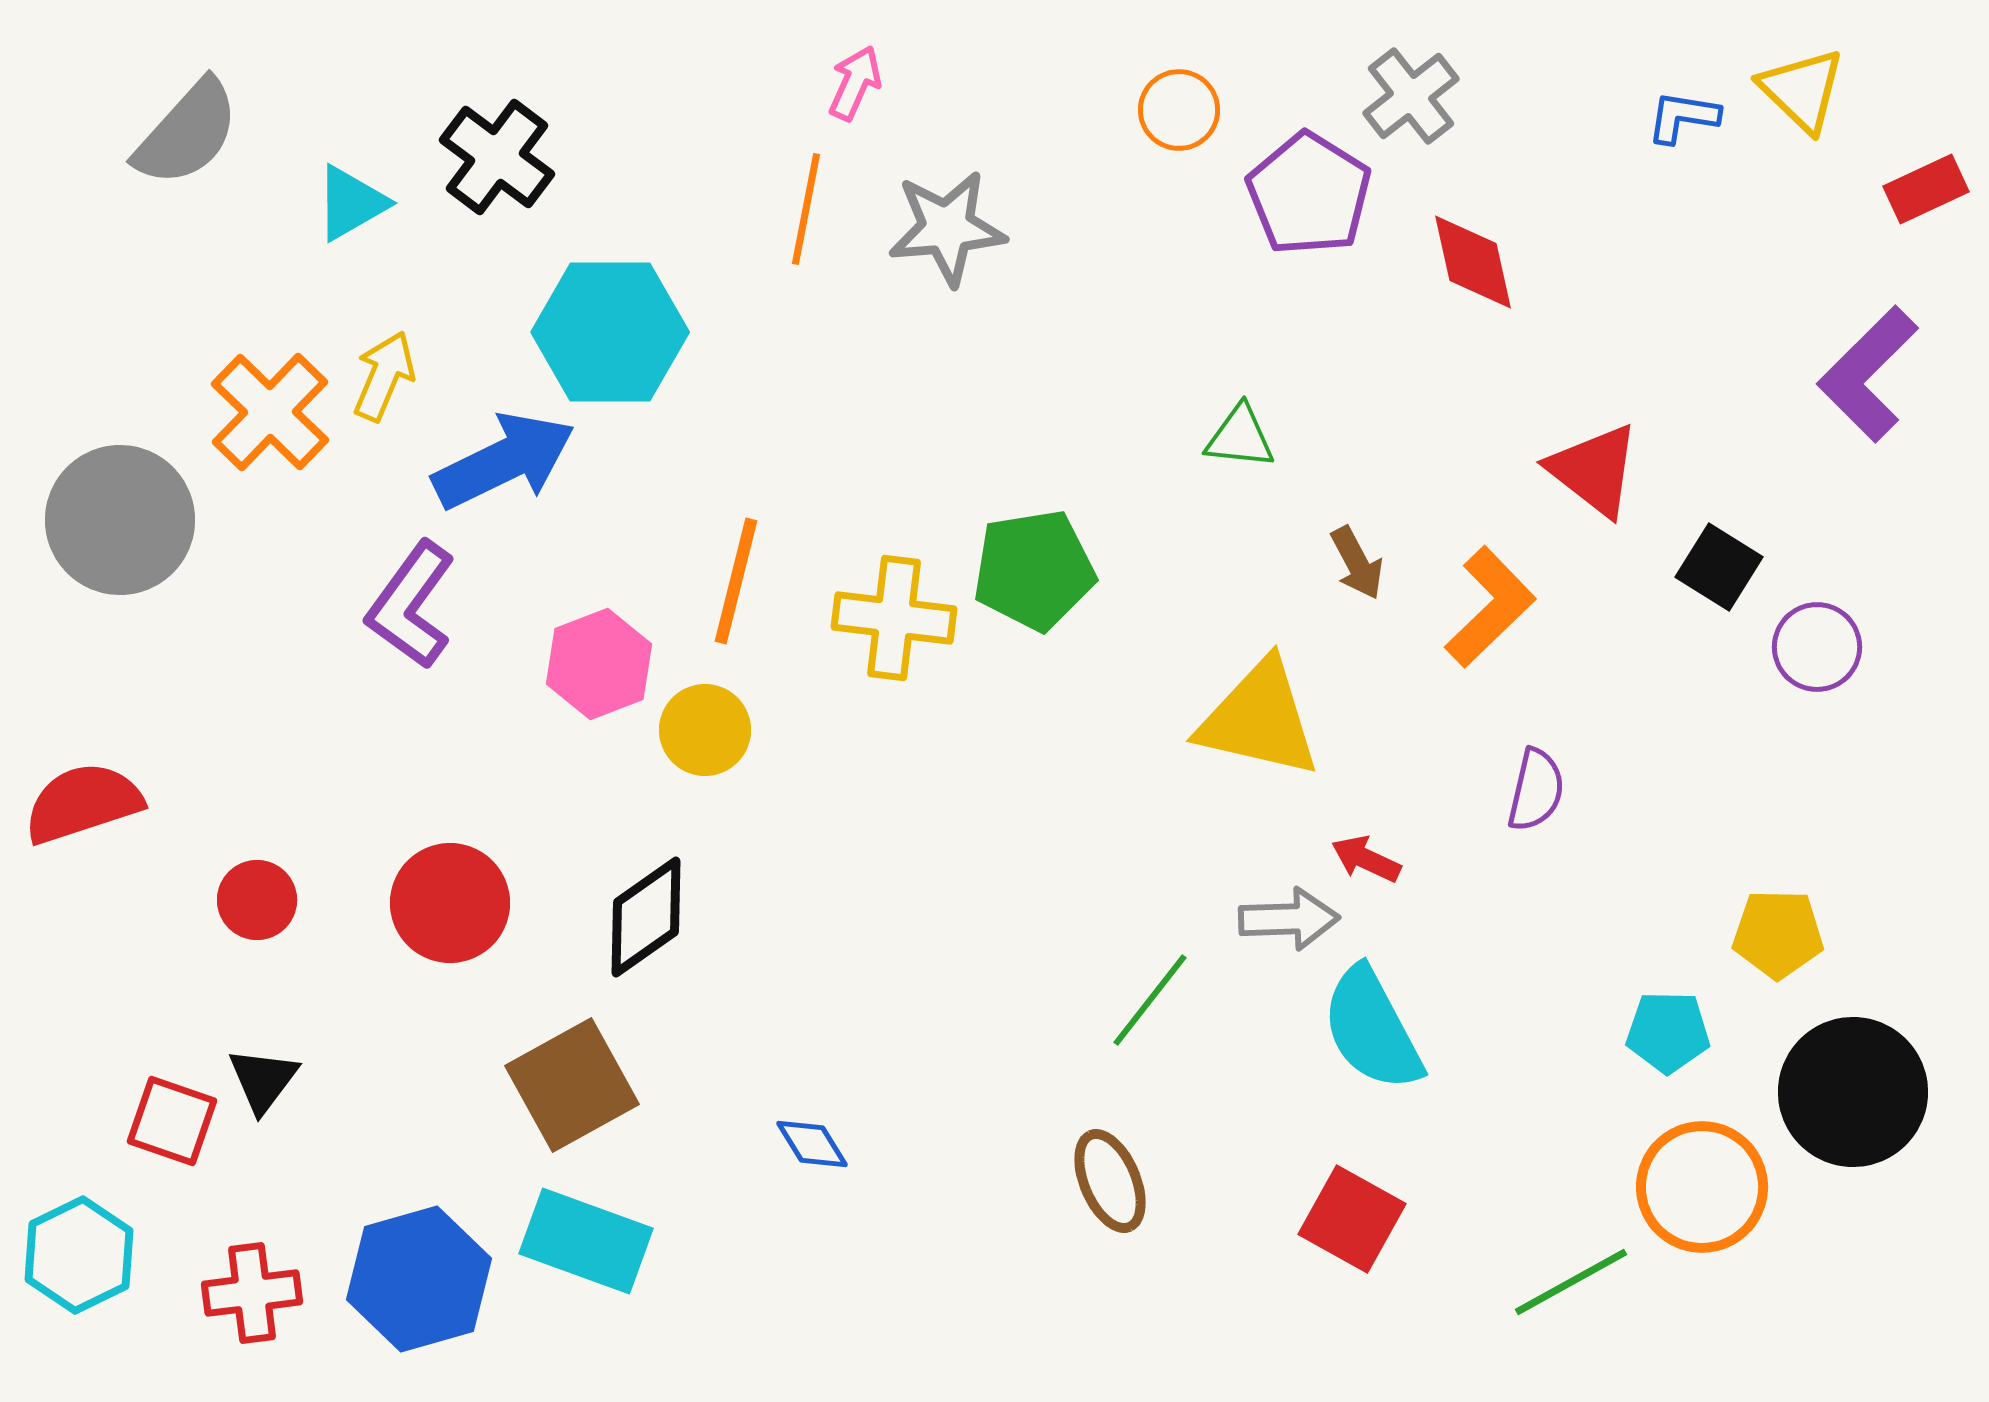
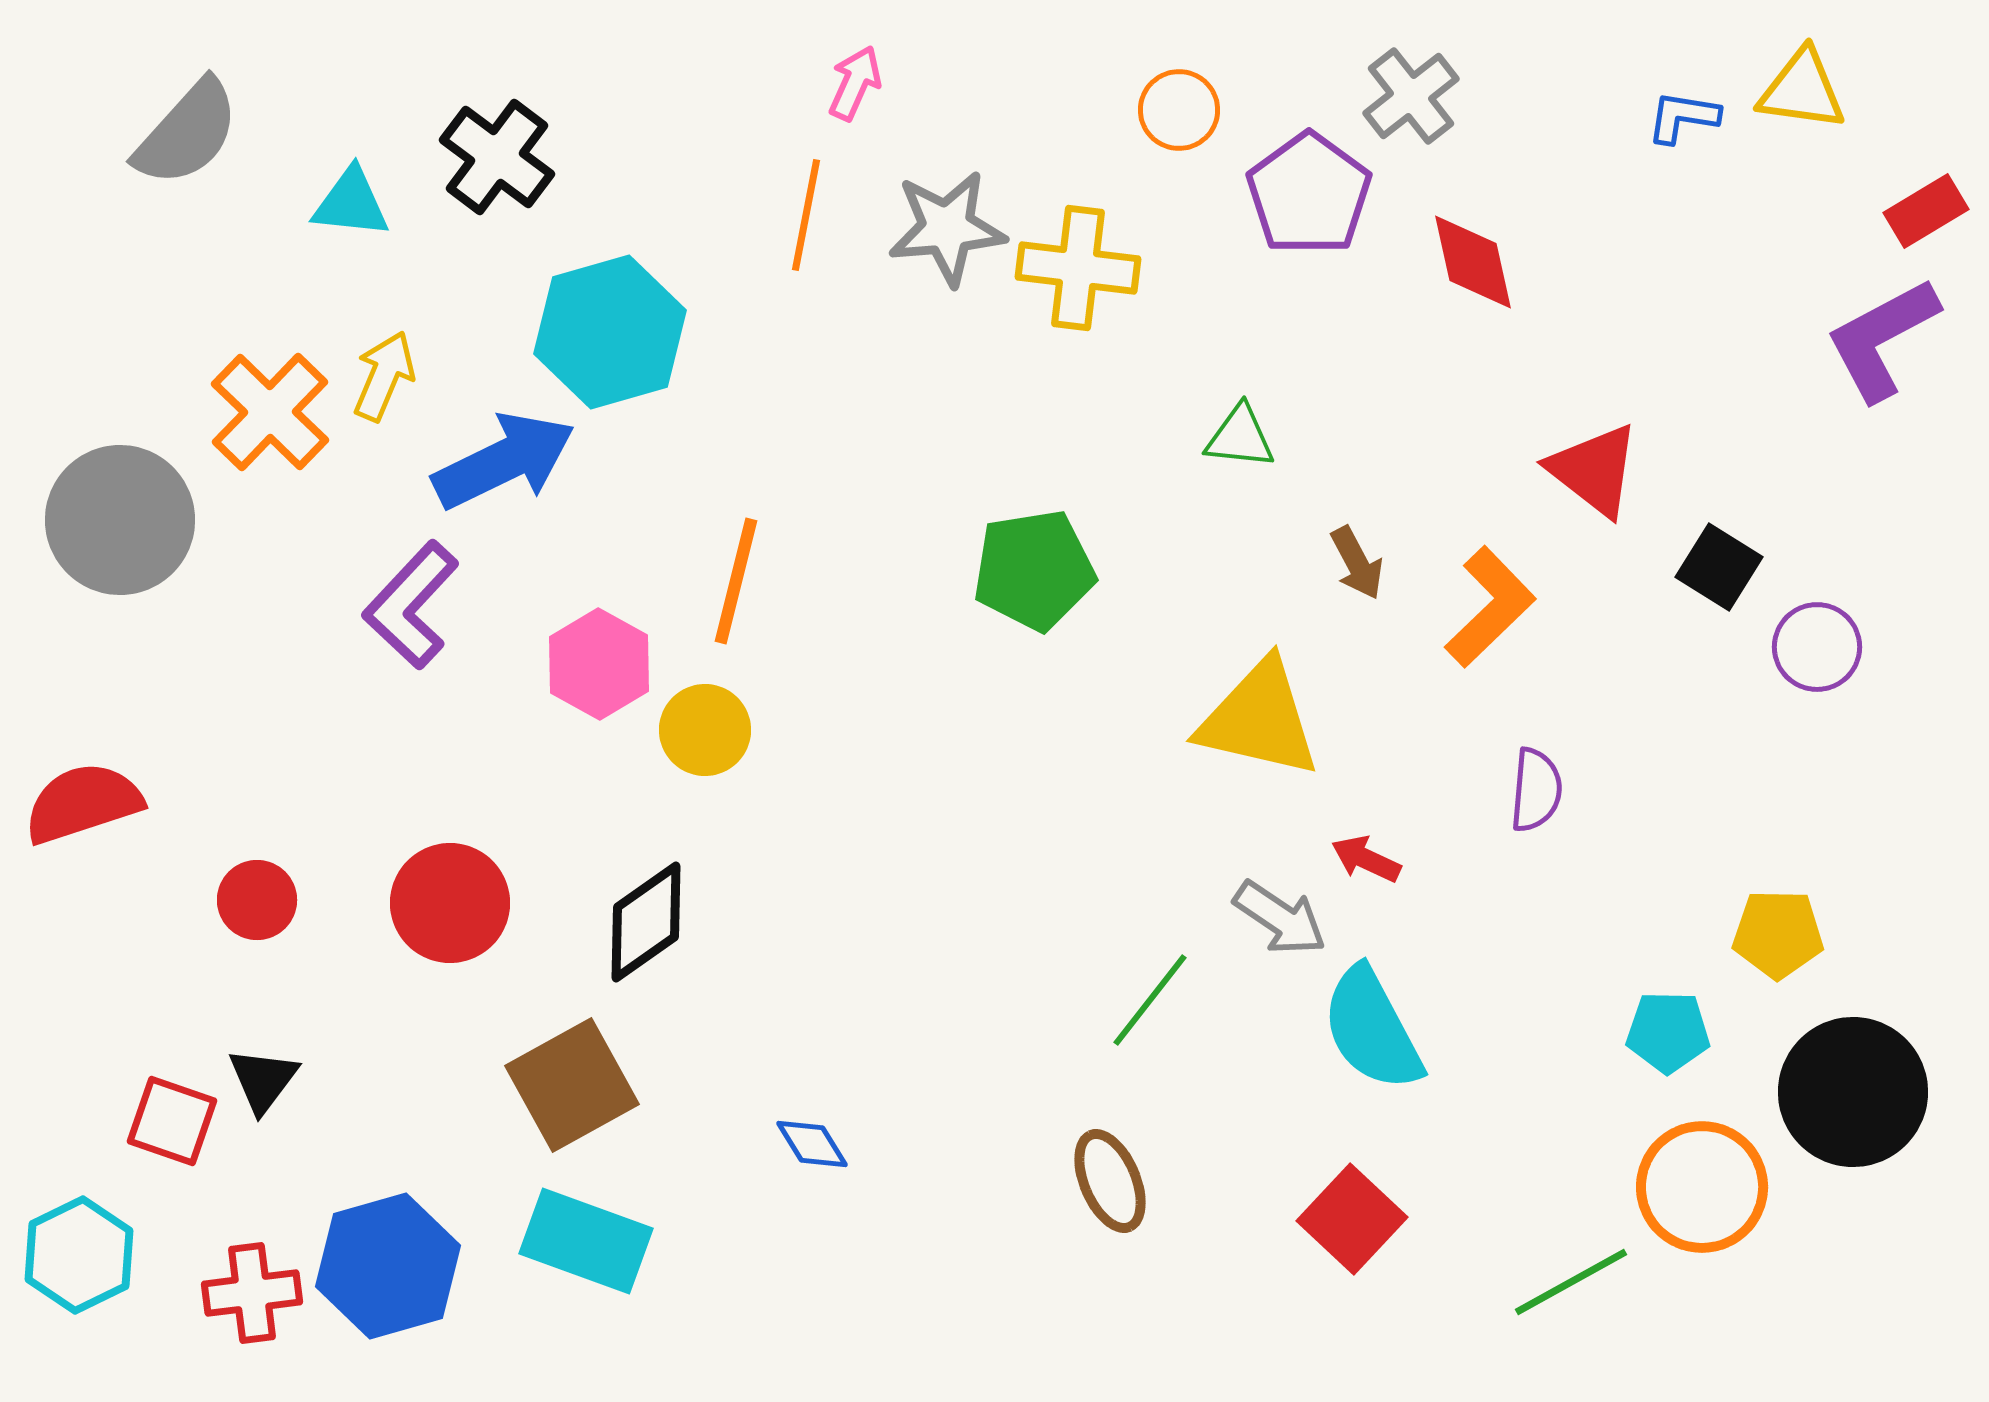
yellow triangle at (1802, 90): rotated 36 degrees counterclockwise
red rectangle at (1926, 189): moved 22 px down; rotated 6 degrees counterclockwise
purple pentagon at (1309, 194): rotated 4 degrees clockwise
cyan triangle at (351, 203): rotated 36 degrees clockwise
orange line at (806, 209): moved 6 px down
cyan hexagon at (610, 332): rotated 16 degrees counterclockwise
purple L-shape at (1868, 374): moved 14 px right, 35 px up; rotated 17 degrees clockwise
purple L-shape at (411, 605): rotated 7 degrees clockwise
yellow cross at (894, 618): moved 184 px right, 350 px up
pink hexagon at (599, 664): rotated 10 degrees counterclockwise
purple semicircle at (1536, 790): rotated 8 degrees counterclockwise
black diamond at (646, 917): moved 5 px down
gray arrow at (1289, 919): moved 9 px left, 1 px up; rotated 36 degrees clockwise
red square at (1352, 1219): rotated 14 degrees clockwise
blue hexagon at (419, 1279): moved 31 px left, 13 px up
